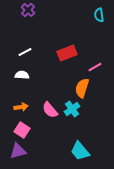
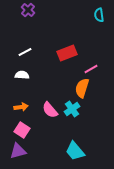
pink line: moved 4 px left, 2 px down
cyan trapezoid: moved 5 px left
